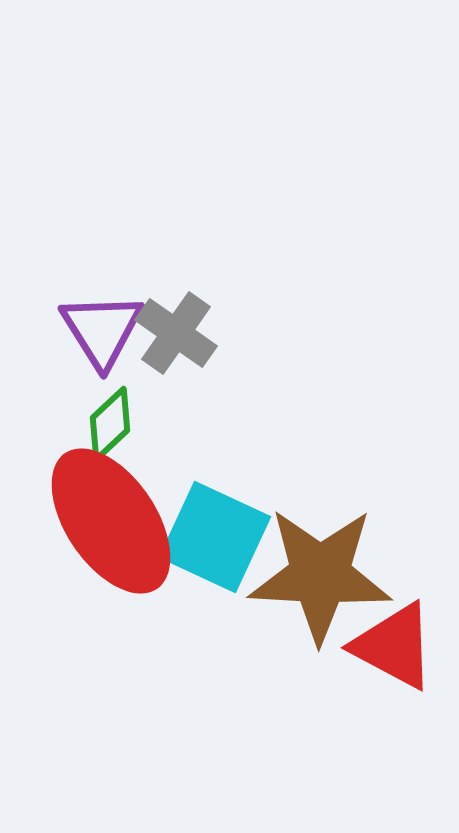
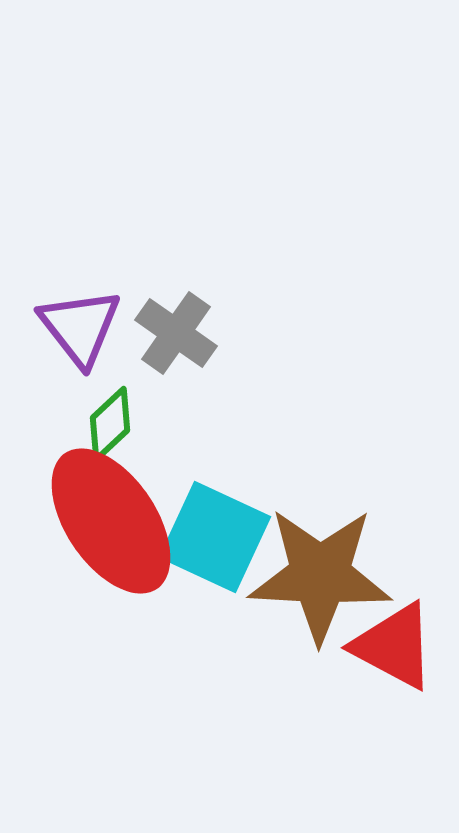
purple triangle: moved 22 px left, 3 px up; rotated 6 degrees counterclockwise
